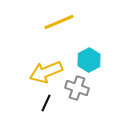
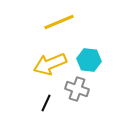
cyan hexagon: rotated 25 degrees counterclockwise
yellow arrow: moved 4 px right, 8 px up
gray cross: moved 1 px down
